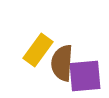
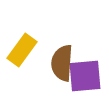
yellow rectangle: moved 16 px left
